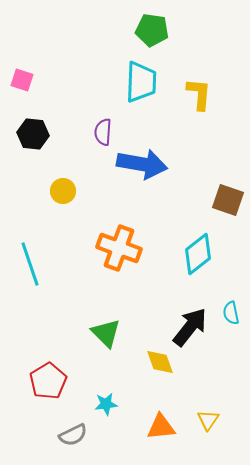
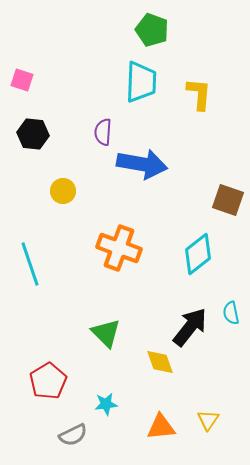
green pentagon: rotated 12 degrees clockwise
